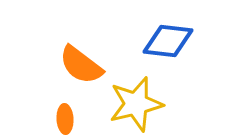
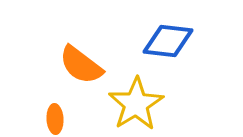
yellow star: rotated 18 degrees counterclockwise
orange ellipse: moved 10 px left
